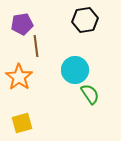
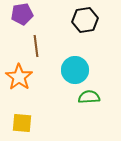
purple pentagon: moved 10 px up
green semicircle: moved 1 px left, 3 px down; rotated 60 degrees counterclockwise
yellow square: rotated 20 degrees clockwise
